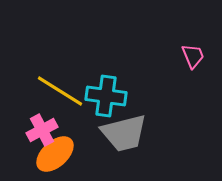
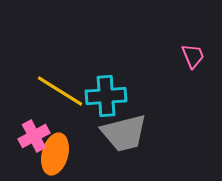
cyan cross: rotated 12 degrees counterclockwise
pink cross: moved 8 px left, 6 px down
orange ellipse: rotated 33 degrees counterclockwise
